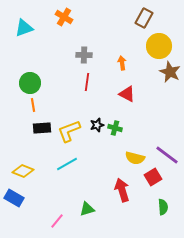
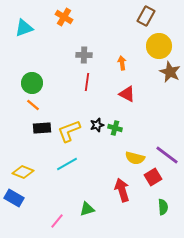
brown rectangle: moved 2 px right, 2 px up
green circle: moved 2 px right
orange line: rotated 40 degrees counterclockwise
yellow diamond: moved 1 px down
